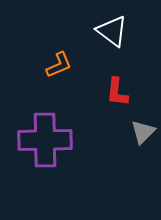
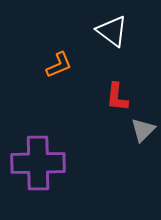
red L-shape: moved 5 px down
gray triangle: moved 2 px up
purple cross: moved 7 px left, 23 px down
